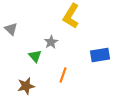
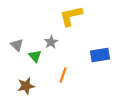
yellow L-shape: rotated 45 degrees clockwise
gray triangle: moved 6 px right, 16 px down
